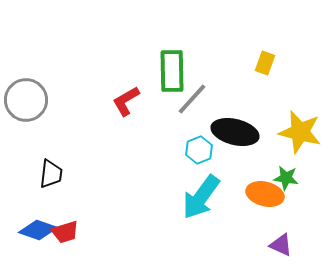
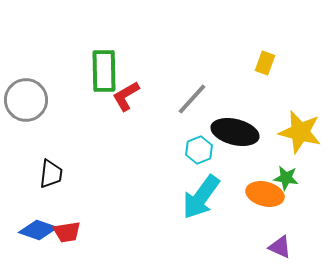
green rectangle: moved 68 px left
red L-shape: moved 5 px up
red trapezoid: moved 2 px right; rotated 8 degrees clockwise
purple triangle: moved 1 px left, 2 px down
